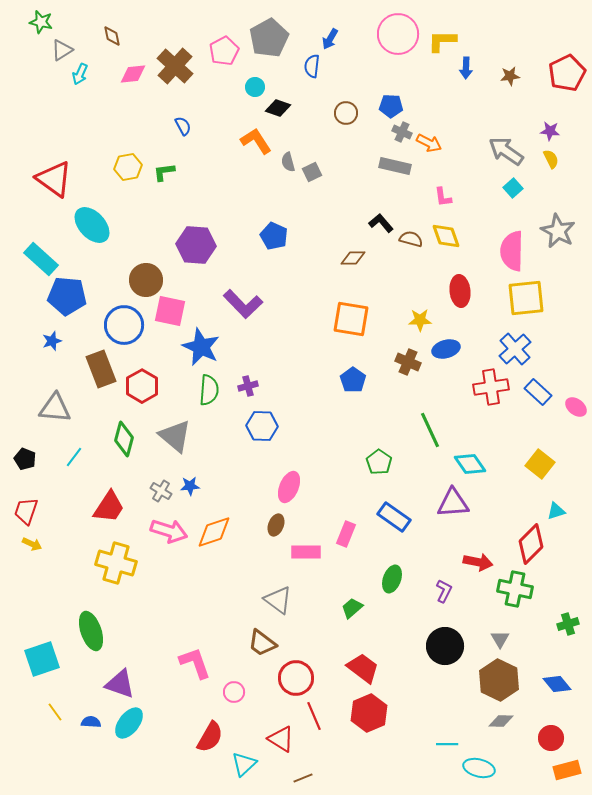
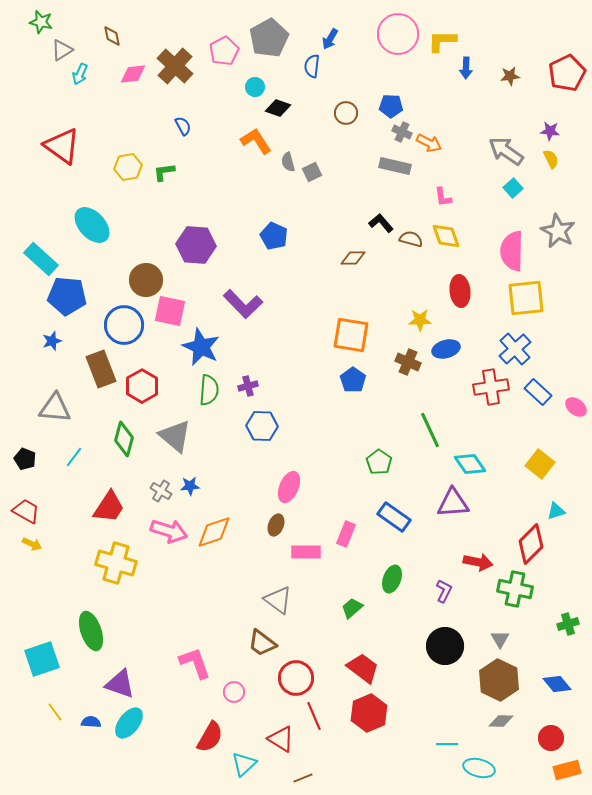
red triangle at (54, 179): moved 8 px right, 33 px up
orange square at (351, 319): moved 16 px down
red trapezoid at (26, 511): rotated 100 degrees clockwise
